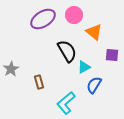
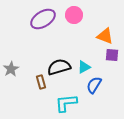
orange triangle: moved 11 px right, 4 px down; rotated 18 degrees counterclockwise
black semicircle: moved 8 px left, 16 px down; rotated 75 degrees counterclockwise
brown rectangle: moved 2 px right
cyan L-shape: rotated 35 degrees clockwise
